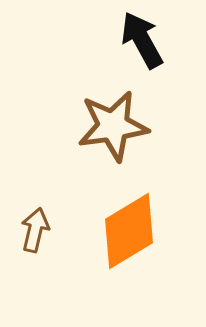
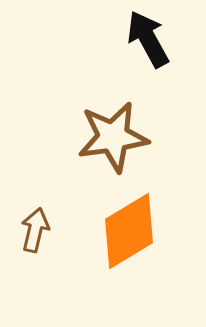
black arrow: moved 6 px right, 1 px up
brown star: moved 11 px down
